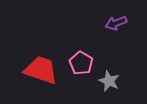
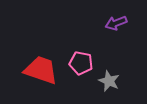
pink pentagon: rotated 20 degrees counterclockwise
